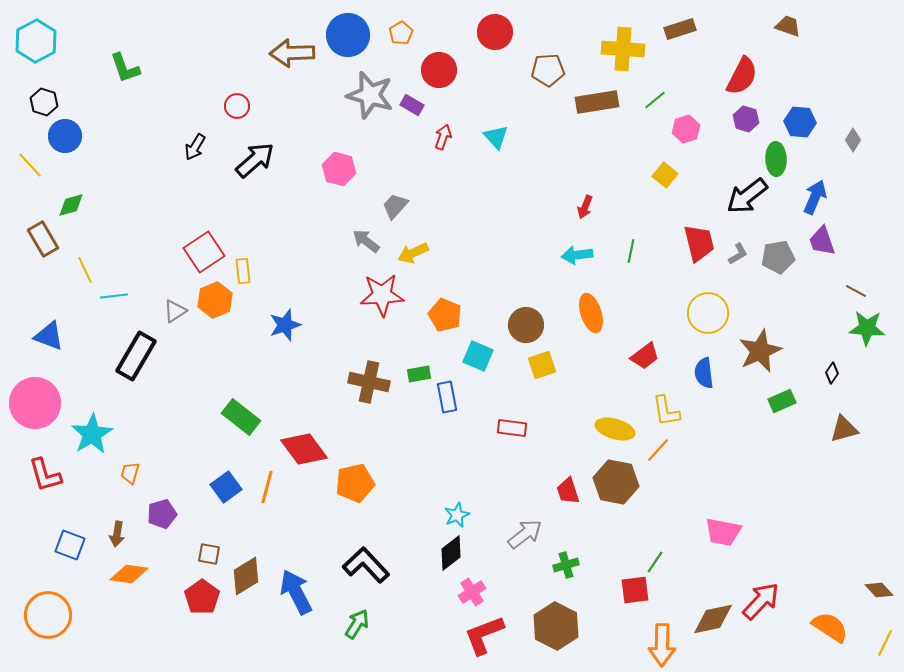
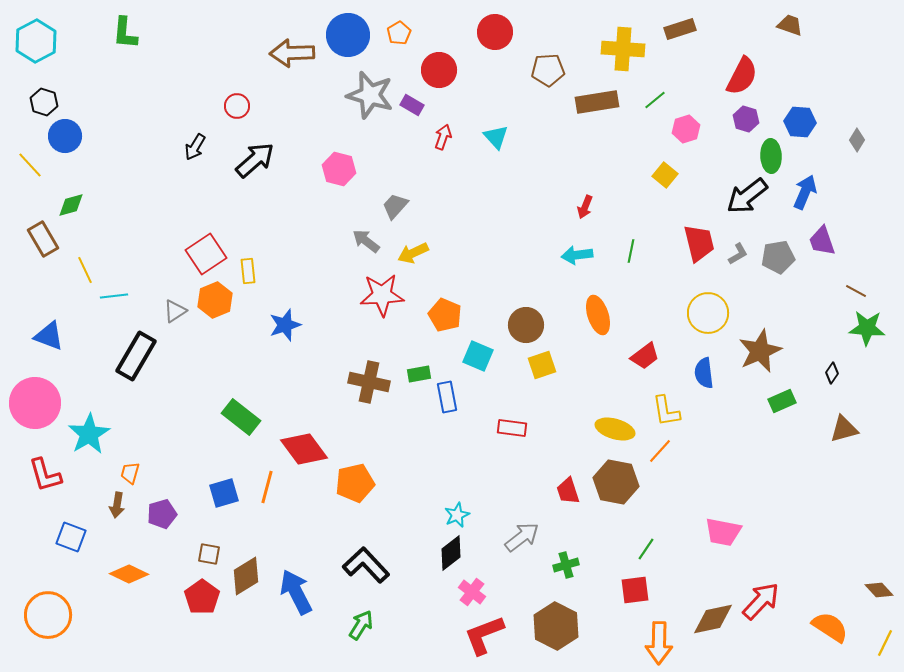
brown trapezoid at (788, 26): moved 2 px right, 1 px up
orange pentagon at (401, 33): moved 2 px left
green L-shape at (125, 68): moved 35 px up; rotated 24 degrees clockwise
gray diamond at (853, 140): moved 4 px right
green ellipse at (776, 159): moved 5 px left, 3 px up
blue arrow at (815, 197): moved 10 px left, 5 px up
red square at (204, 252): moved 2 px right, 2 px down
yellow rectangle at (243, 271): moved 5 px right
orange ellipse at (591, 313): moved 7 px right, 2 px down
cyan star at (92, 434): moved 3 px left
orange line at (658, 450): moved 2 px right, 1 px down
blue square at (226, 487): moved 2 px left, 6 px down; rotated 20 degrees clockwise
brown arrow at (117, 534): moved 29 px up
gray arrow at (525, 534): moved 3 px left, 3 px down
blue square at (70, 545): moved 1 px right, 8 px up
green line at (655, 562): moved 9 px left, 13 px up
orange diamond at (129, 574): rotated 18 degrees clockwise
pink cross at (472, 592): rotated 20 degrees counterclockwise
green arrow at (357, 624): moved 4 px right, 1 px down
orange arrow at (662, 645): moved 3 px left, 2 px up
